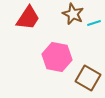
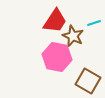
brown star: moved 22 px down
red trapezoid: moved 27 px right, 3 px down
brown square: moved 3 px down
